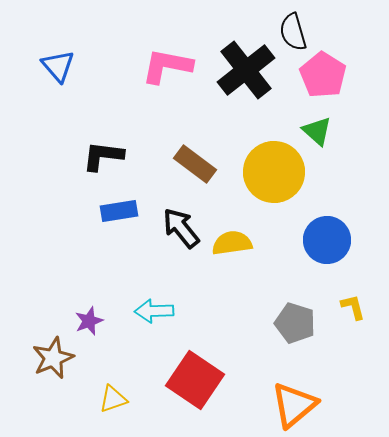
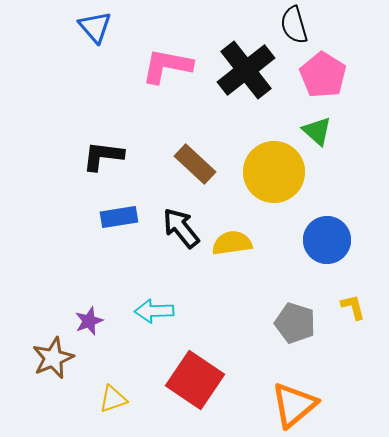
black semicircle: moved 1 px right, 7 px up
blue triangle: moved 37 px right, 39 px up
brown rectangle: rotated 6 degrees clockwise
blue rectangle: moved 6 px down
